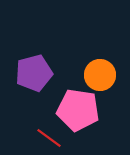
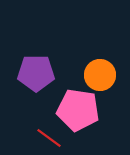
purple pentagon: moved 2 px right; rotated 15 degrees clockwise
